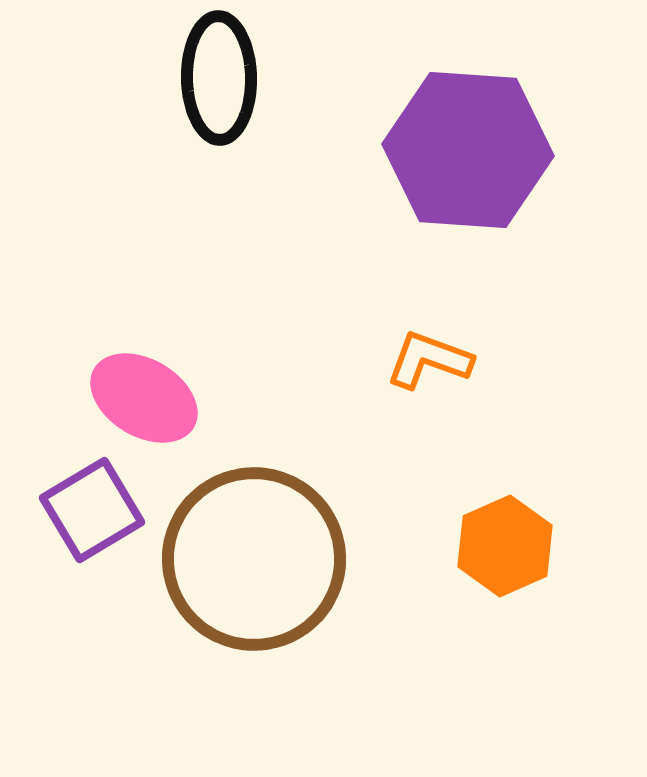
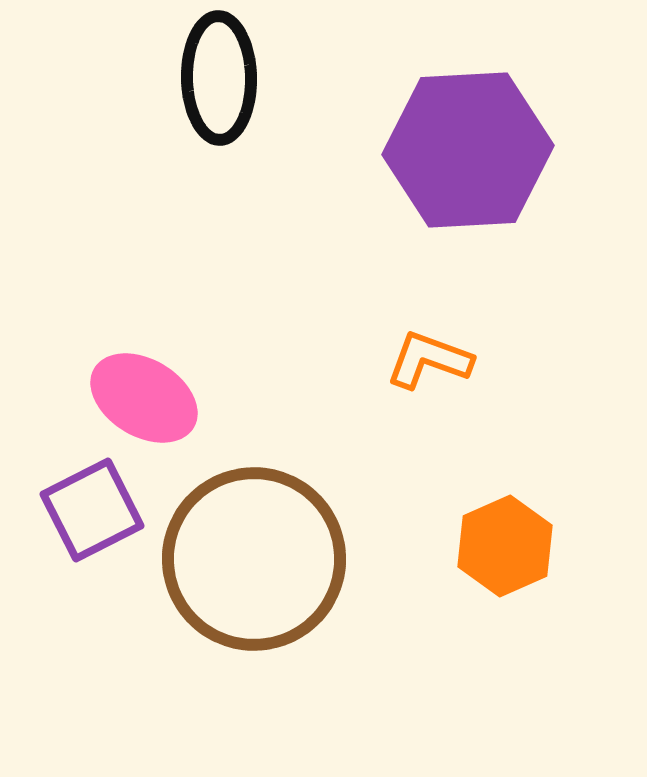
purple hexagon: rotated 7 degrees counterclockwise
purple square: rotated 4 degrees clockwise
